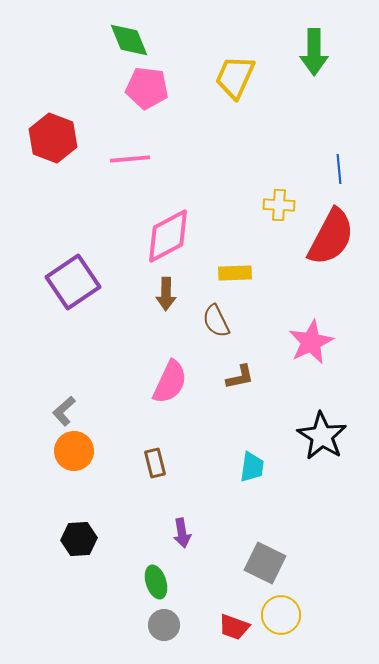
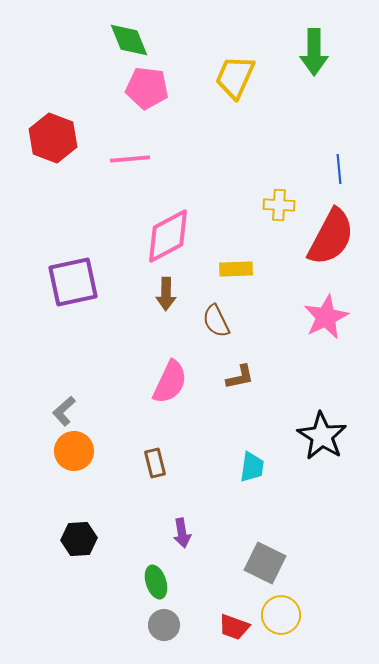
yellow rectangle: moved 1 px right, 4 px up
purple square: rotated 22 degrees clockwise
pink star: moved 15 px right, 25 px up
